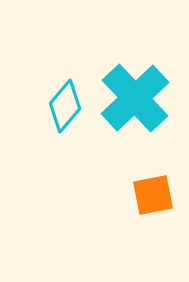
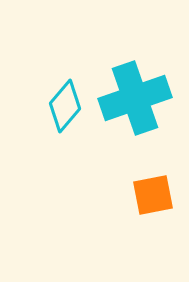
cyan cross: rotated 24 degrees clockwise
